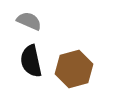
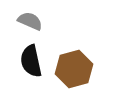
gray semicircle: moved 1 px right
